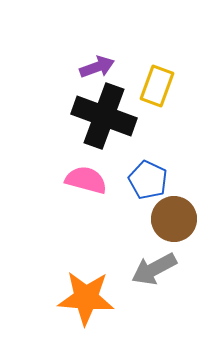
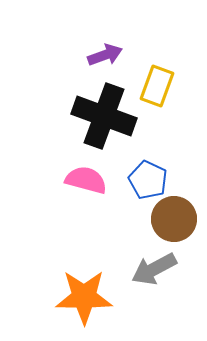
purple arrow: moved 8 px right, 12 px up
orange star: moved 2 px left, 1 px up; rotated 4 degrees counterclockwise
